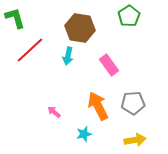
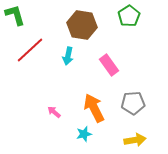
green L-shape: moved 3 px up
brown hexagon: moved 2 px right, 3 px up
orange arrow: moved 4 px left, 2 px down
